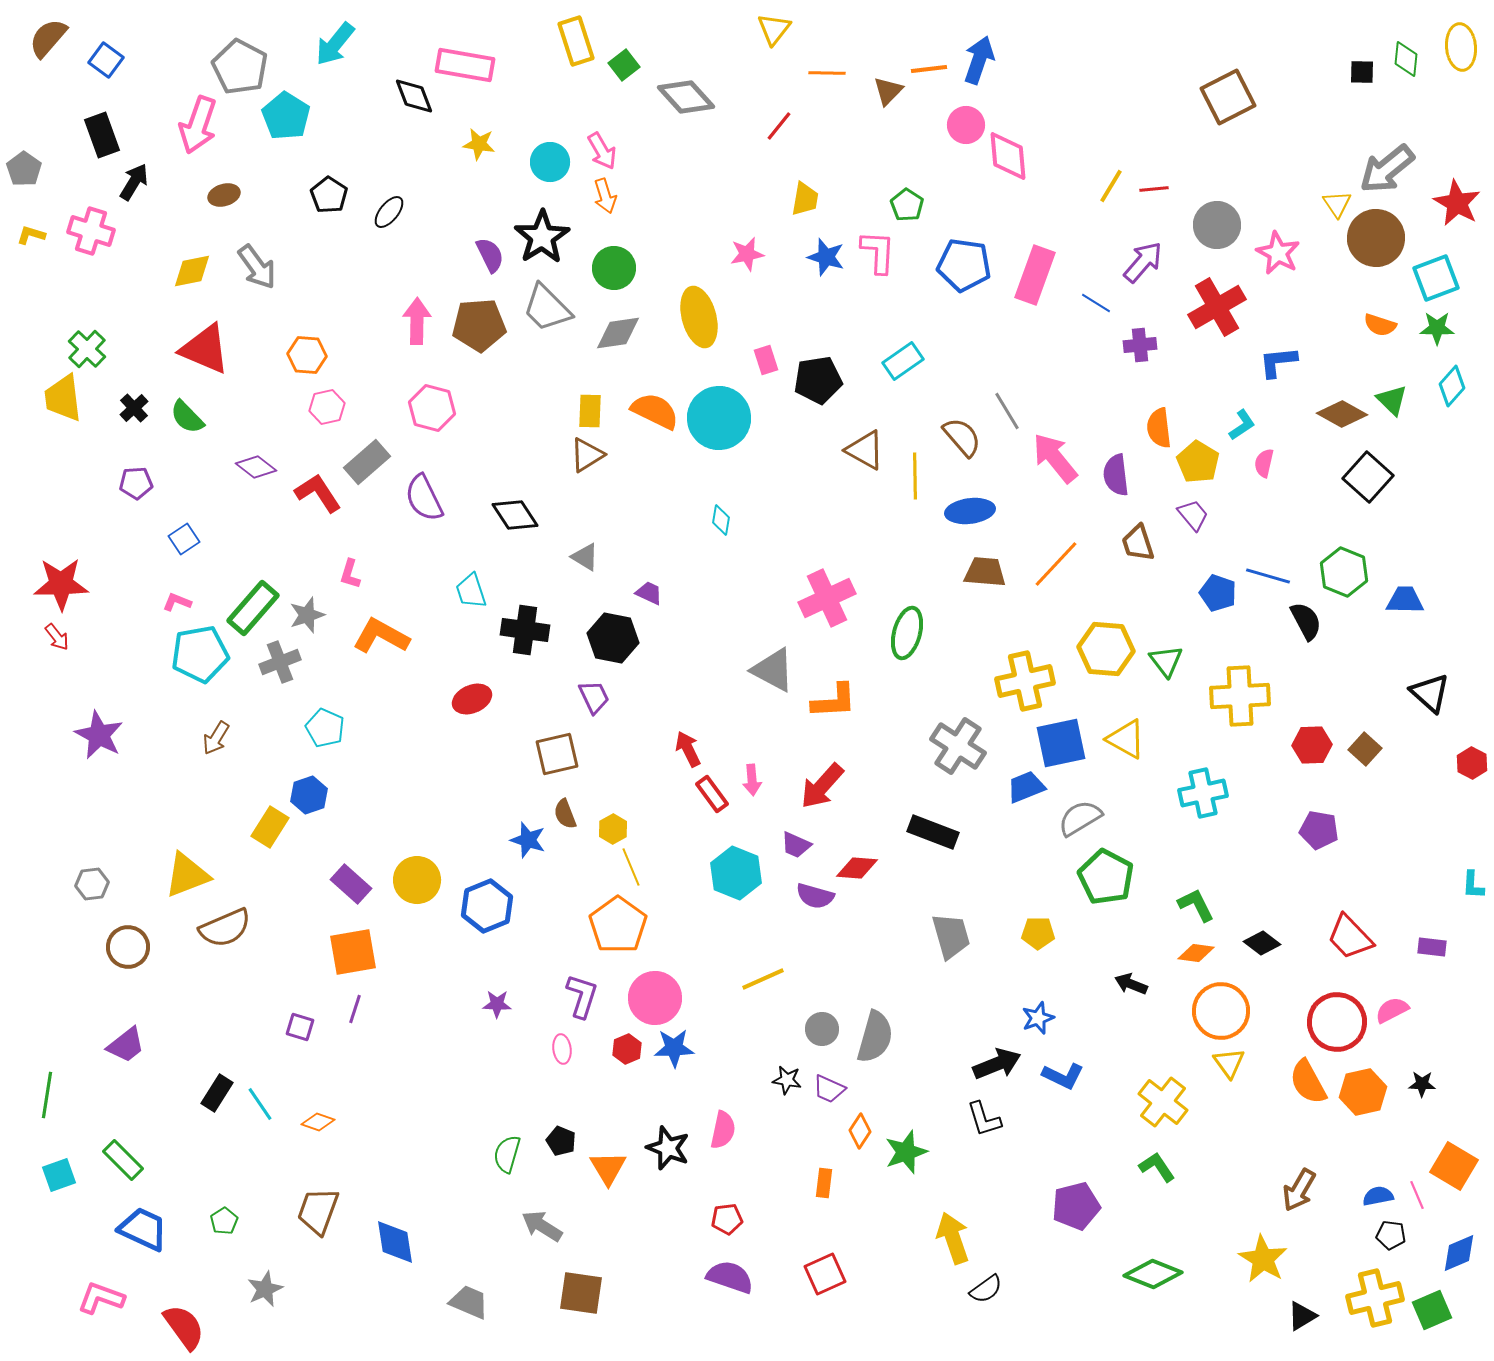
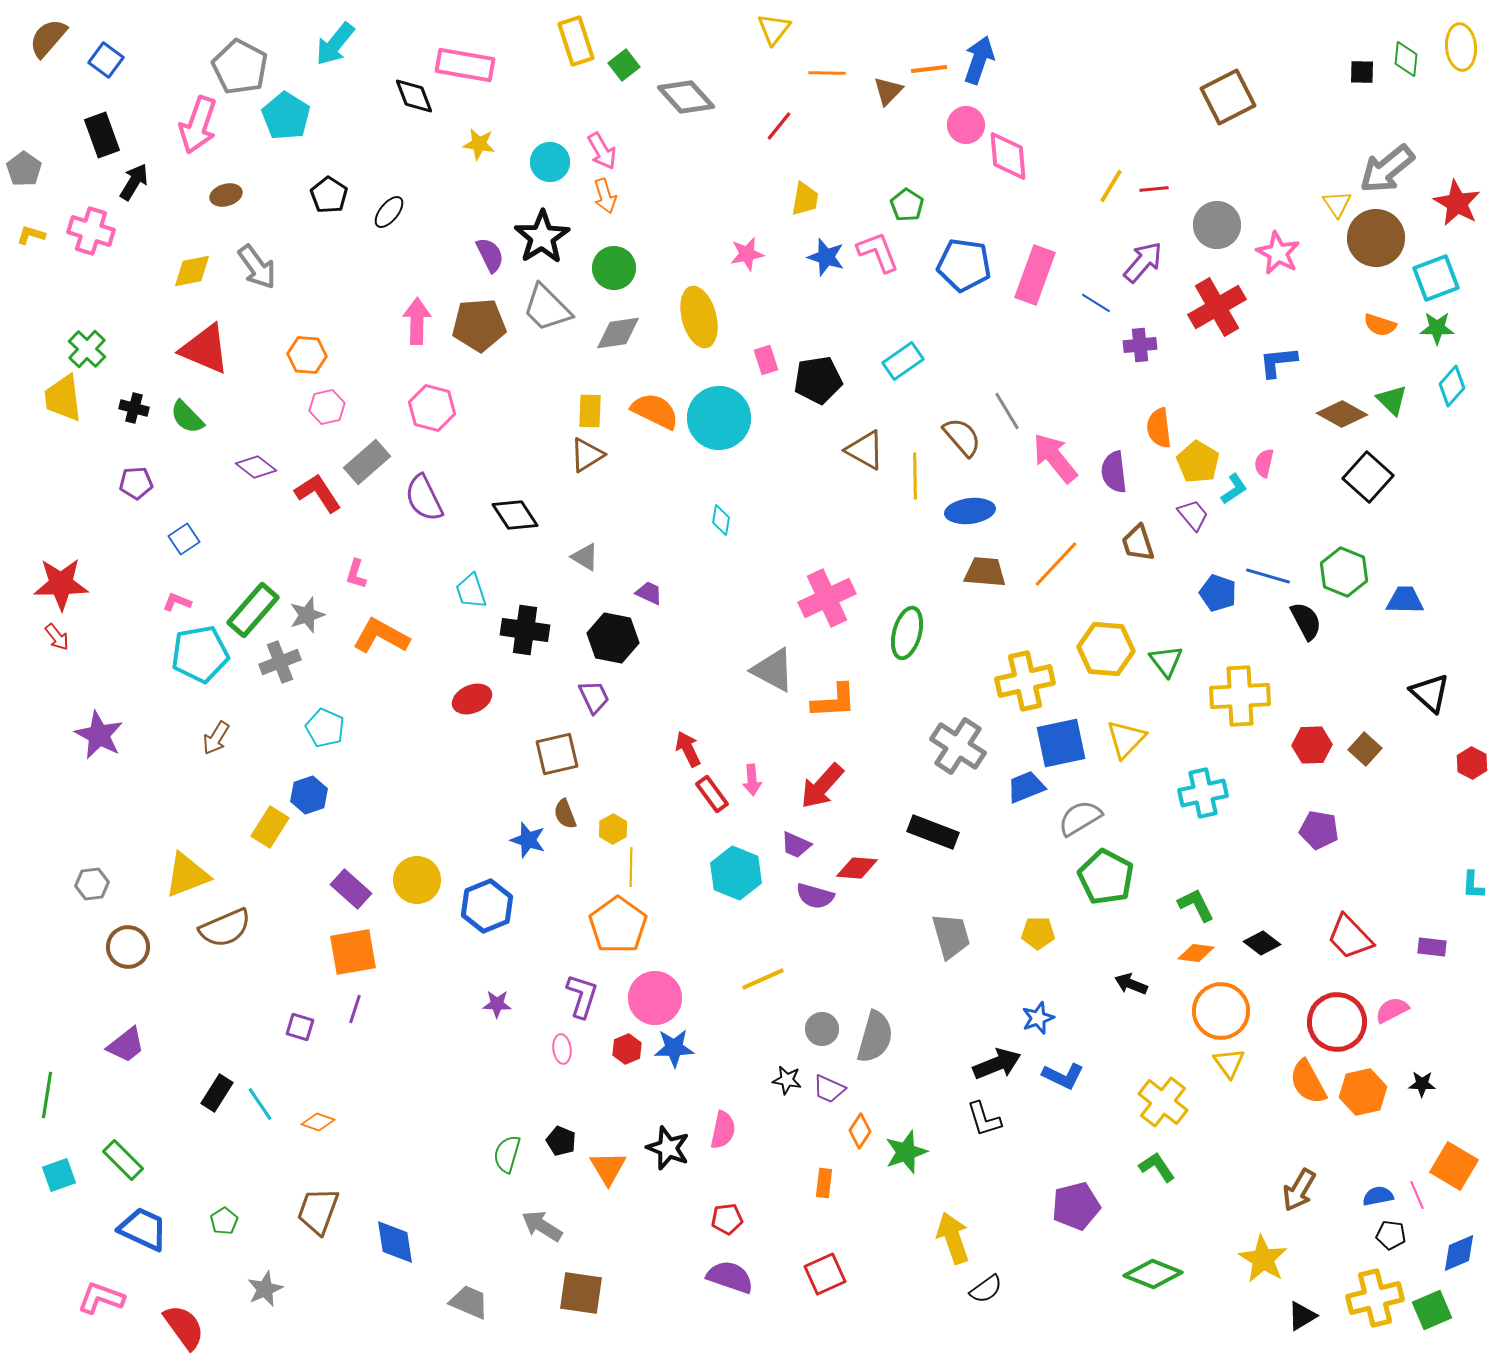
brown ellipse at (224, 195): moved 2 px right
pink L-shape at (878, 252): rotated 24 degrees counterclockwise
black cross at (134, 408): rotated 32 degrees counterclockwise
cyan L-shape at (1242, 425): moved 8 px left, 64 px down
purple semicircle at (1116, 475): moved 2 px left, 3 px up
pink L-shape at (350, 574): moved 6 px right
green rectangle at (253, 608): moved 2 px down
yellow triangle at (1126, 739): rotated 45 degrees clockwise
yellow line at (631, 867): rotated 24 degrees clockwise
purple rectangle at (351, 884): moved 5 px down
